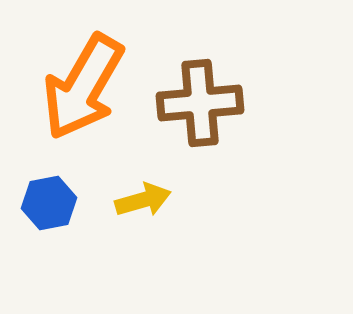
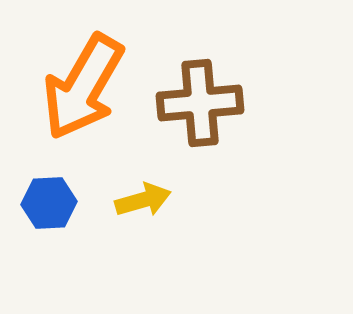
blue hexagon: rotated 8 degrees clockwise
